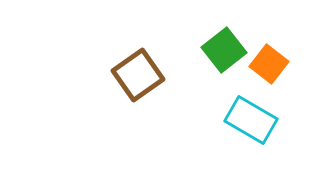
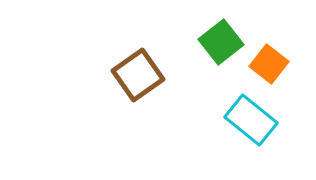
green square: moved 3 px left, 8 px up
cyan rectangle: rotated 9 degrees clockwise
